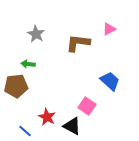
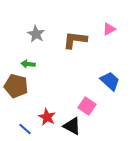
brown L-shape: moved 3 px left, 3 px up
brown pentagon: rotated 20 degrees clockwise
blue line: moved 2 px up
